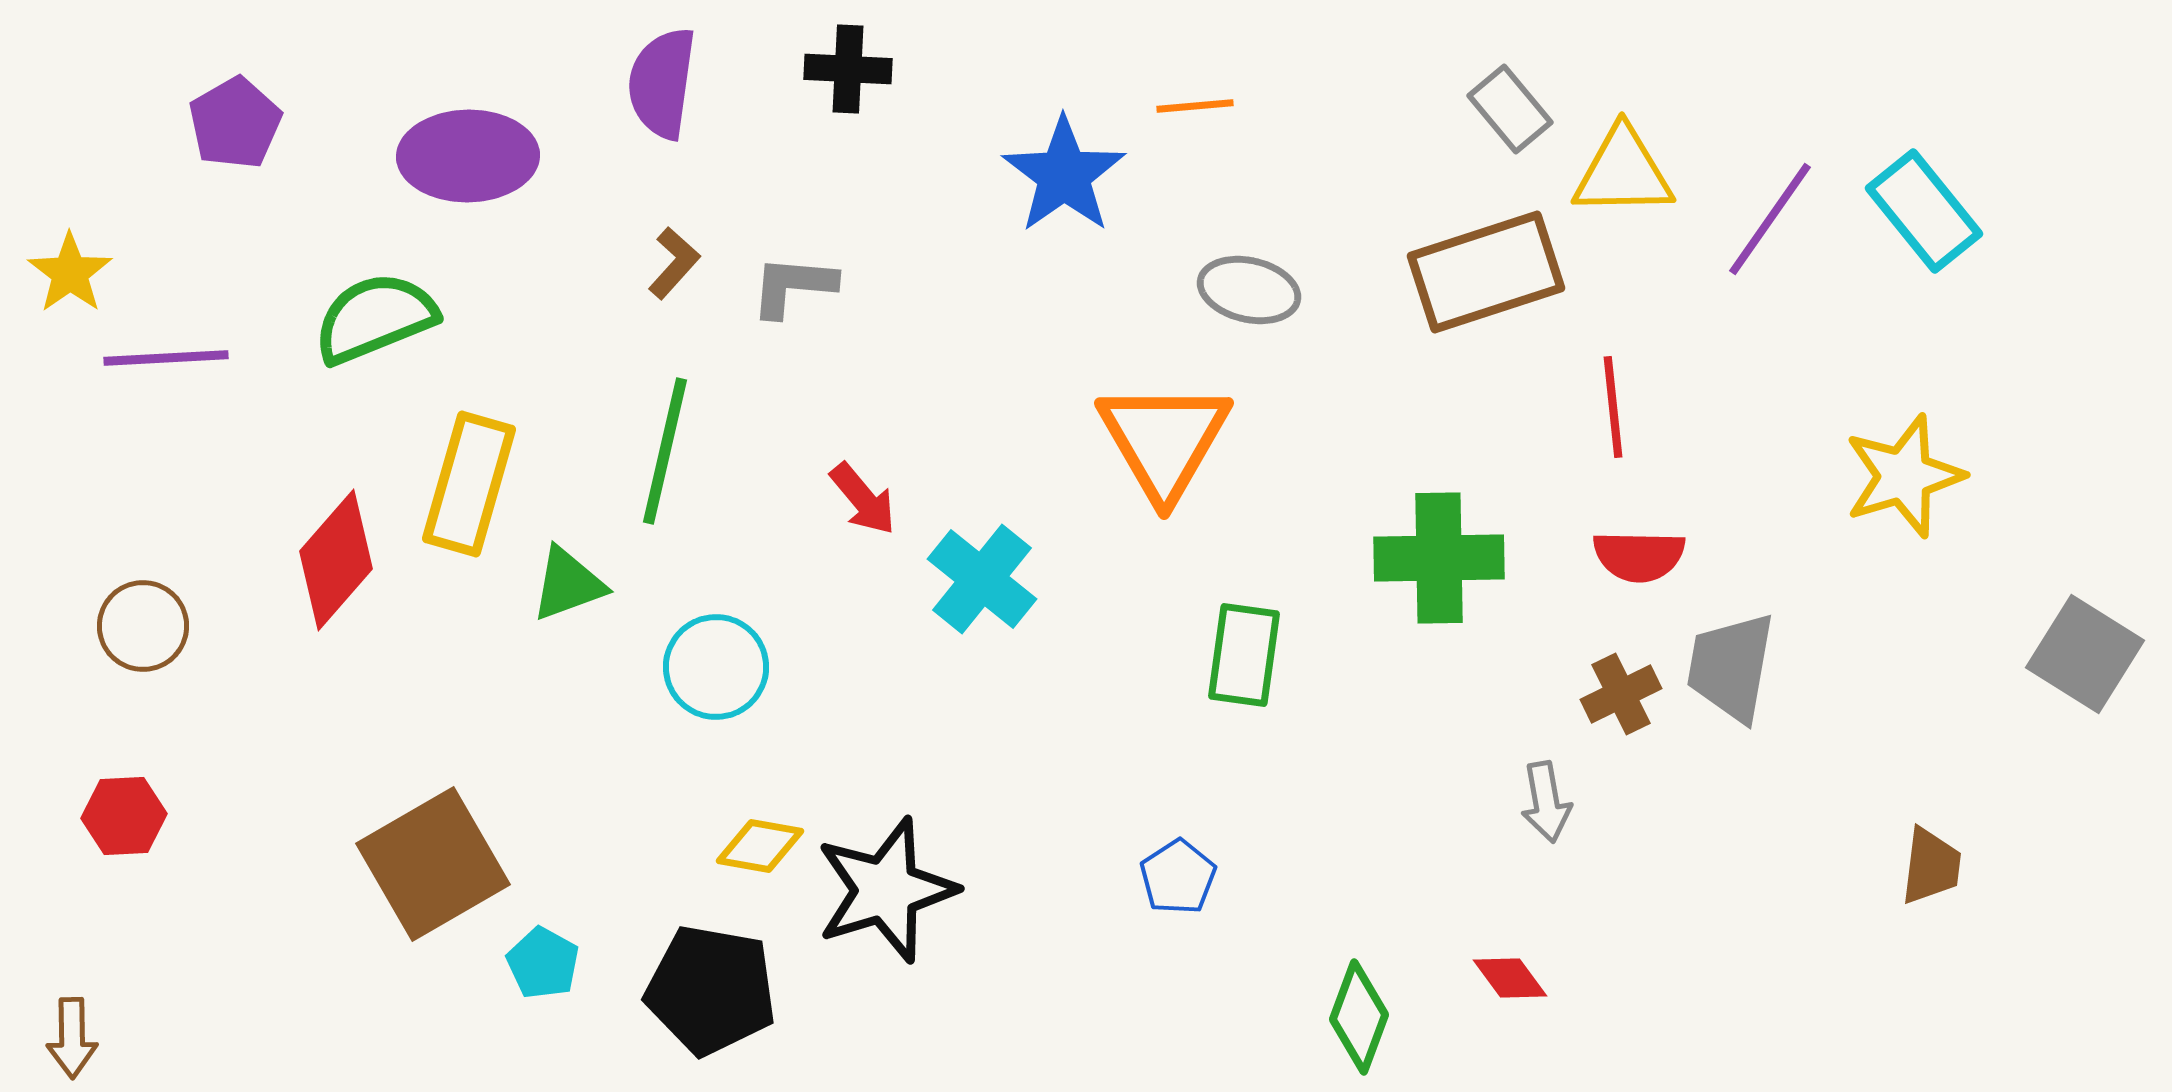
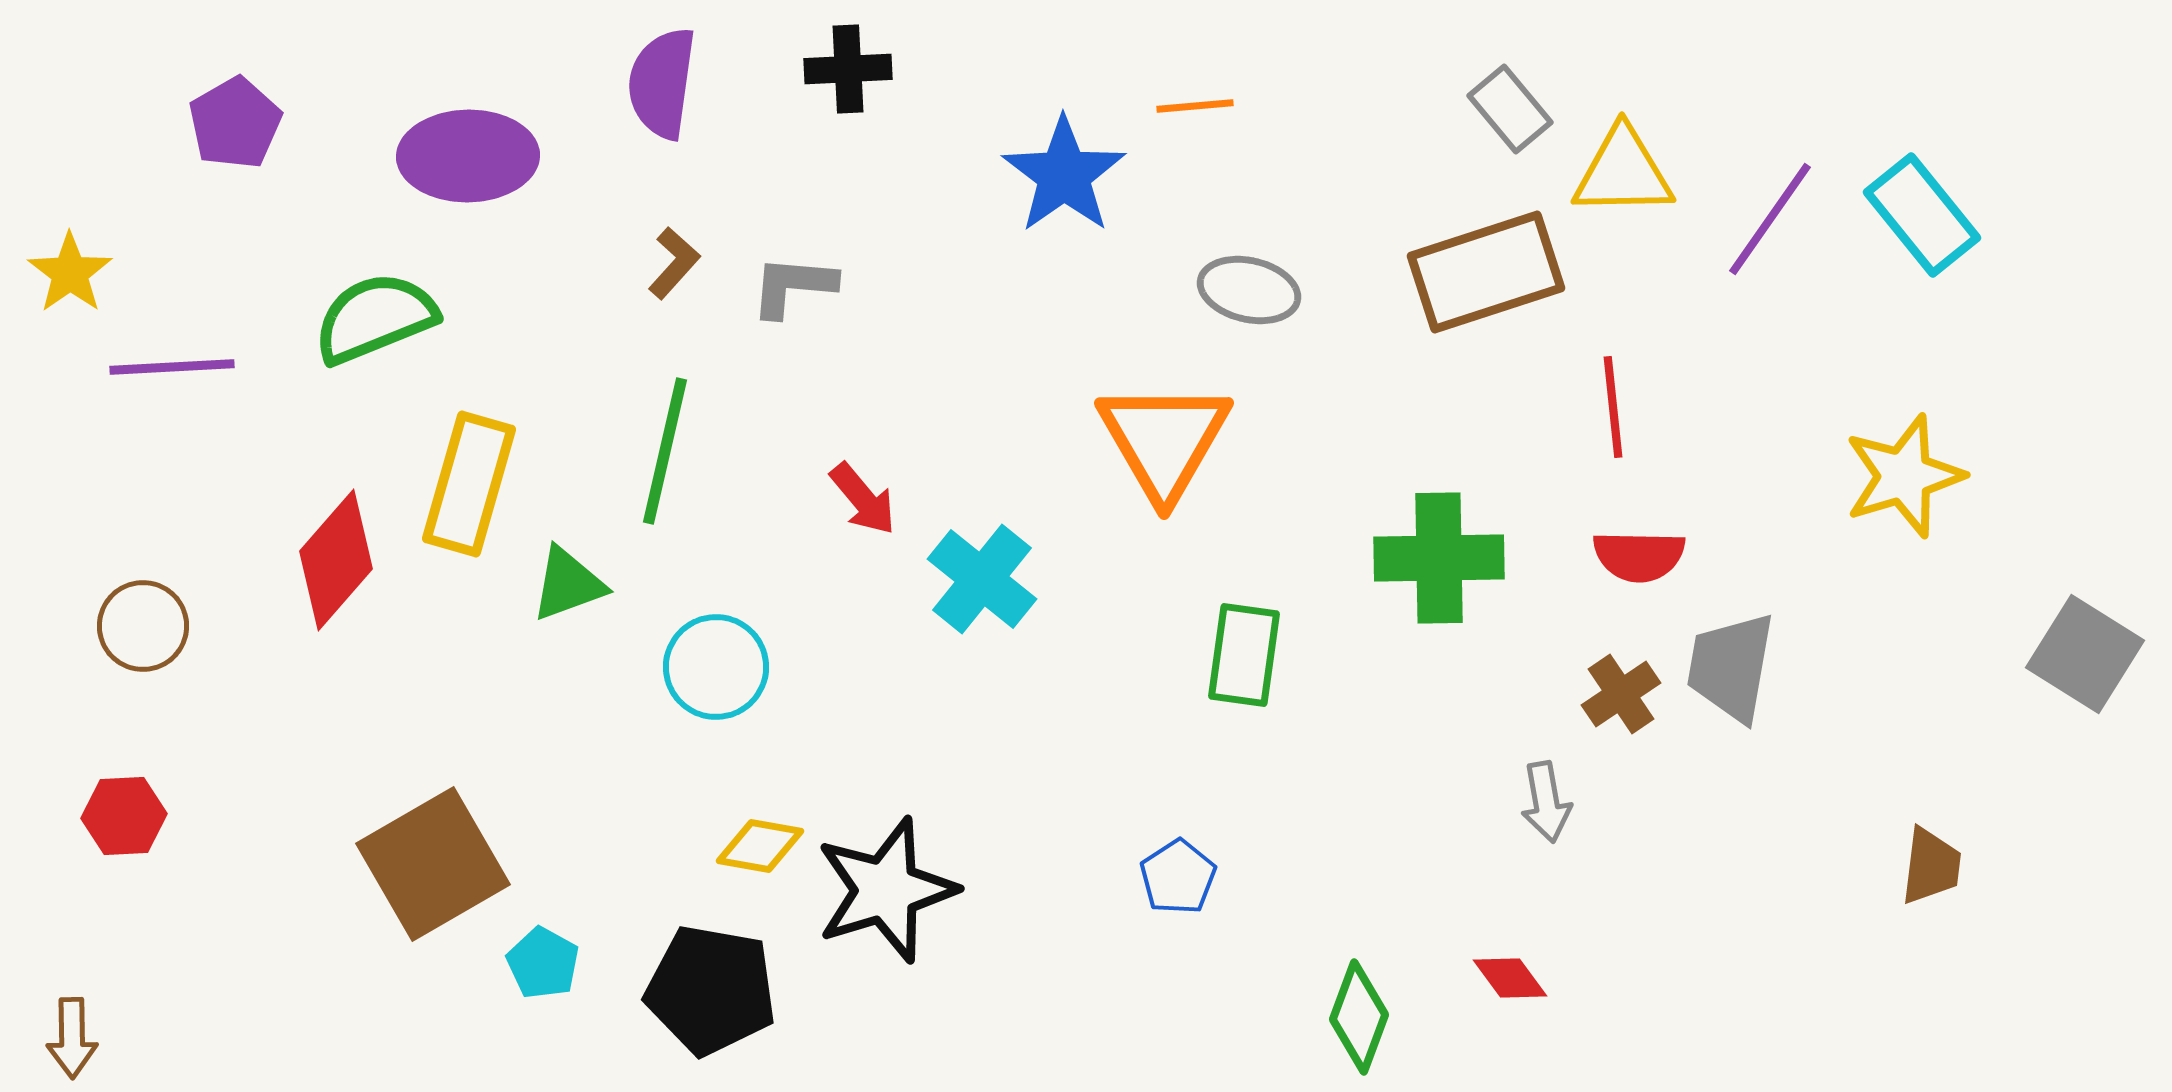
black cross at (848, 69): rotated 6 degrees counterclockwise
cyan rectangle at (1924, 211): moved 2 px left, 4 px down
purple line at (166, 358): moved 6 px right, 9 px down
brown cross at (1621, 694): rotated 8 degrees counterclockwise
